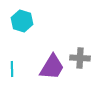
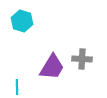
gray cross: moved 2 px right, 1 px down
cyan line: moved 5 px right, 18 px down
